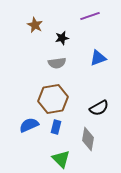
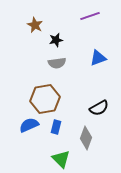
black star: moved 6 px left, 2 px down
brown hexagon: moved 8 px left
gray diamond: moved 2 px left, 1 px up; rotated 10 degrees clockwise
